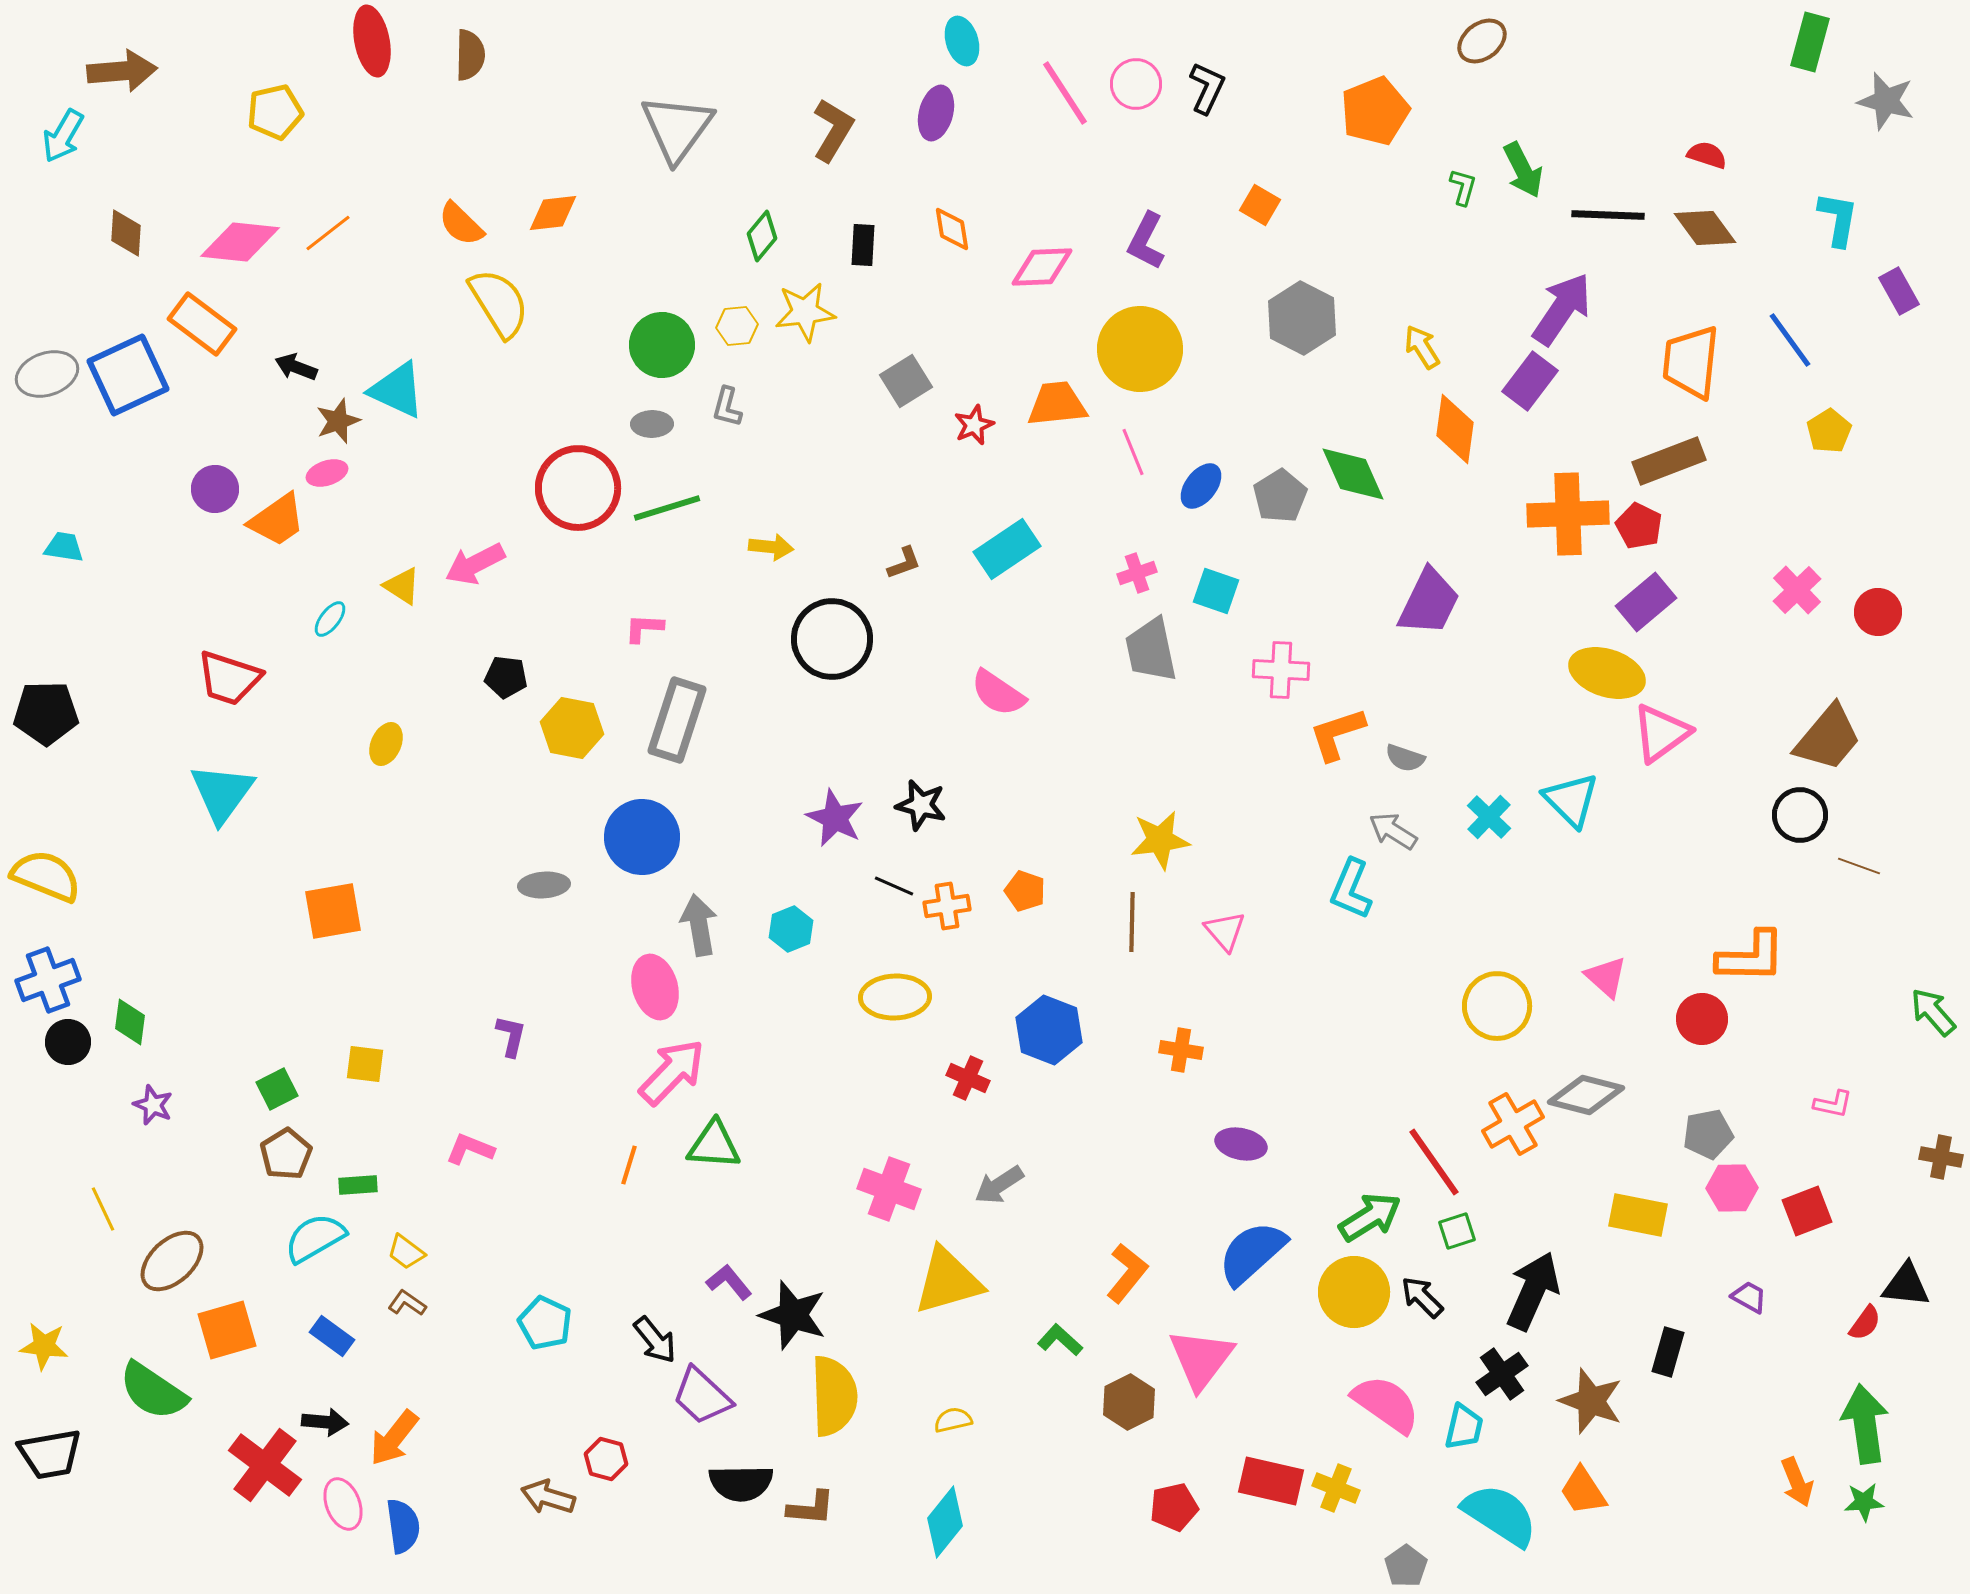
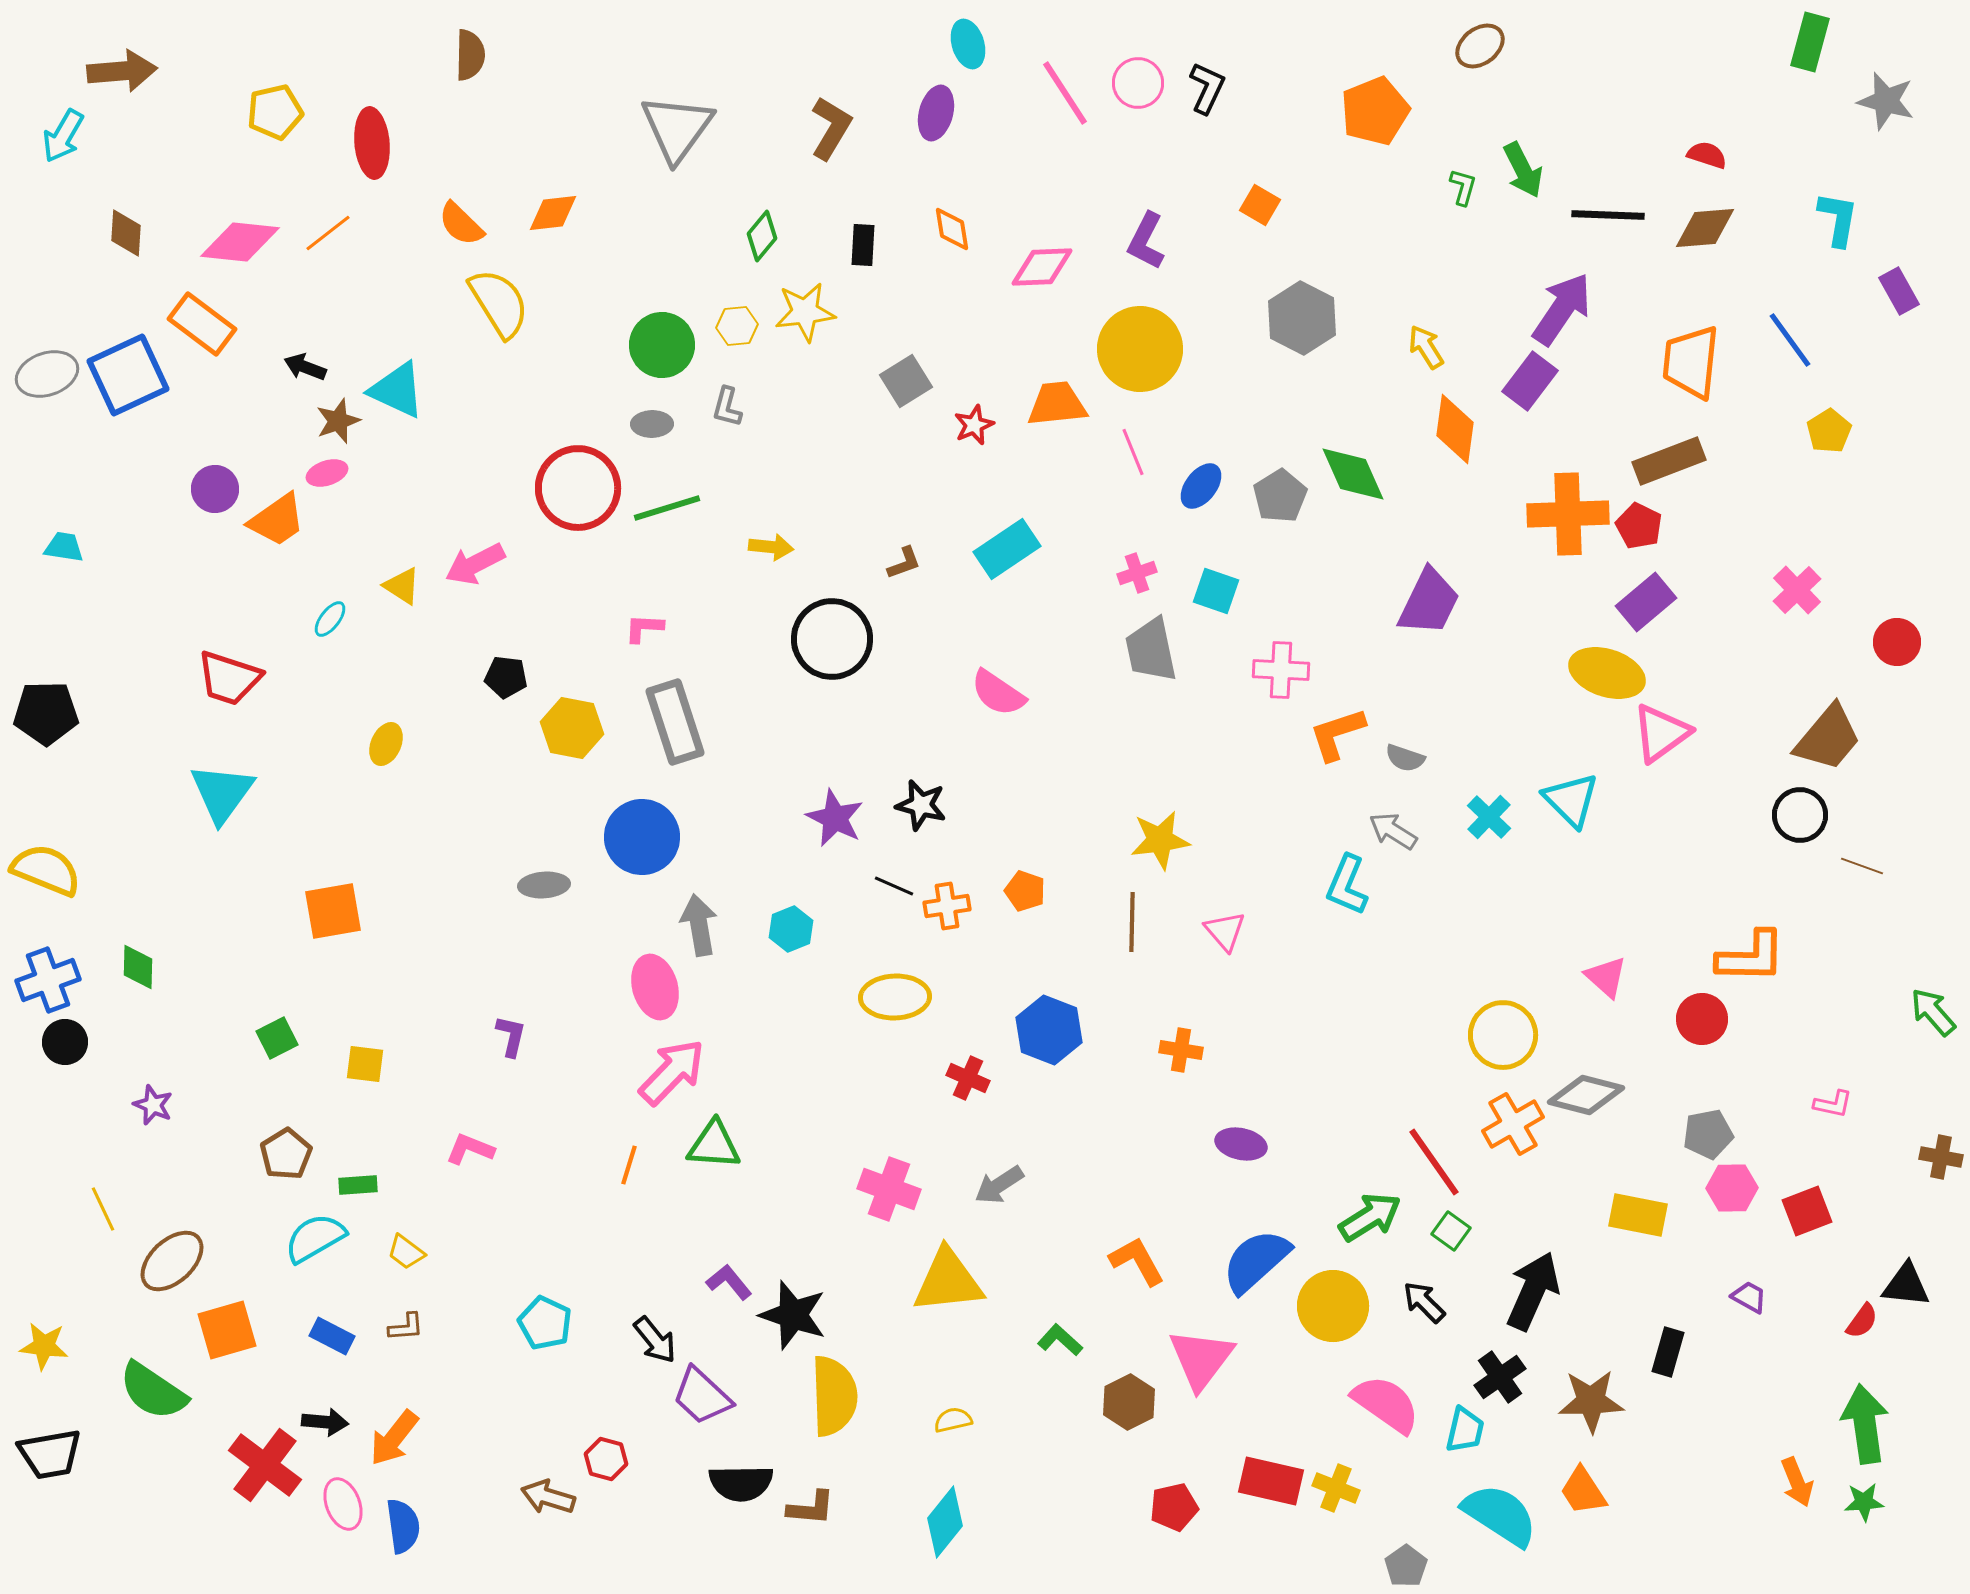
red ellipse at (372, 41): moved 102 px down; rotated 6 degrees clockwise
cyan ellipse at (962, 41): moved 6 px right, 3 px down
brown ellipse at (1482, 41): moved 2 px left, 5 px down
pink circle at (1136, 84): moved 2 px right, 1 px up
brown L-shape at (833, 130): moved 2 px left, 2 px up
brown diamond at (1705, 228): rotated 58 degrees counterclockwise
yellow arrow at (1422, 347): moved 4 px right
black arrow at (296, 367): moved 9 px right
red circle at (1878, 612): moved 19 px right, 30 px down
gray rectangle at (677, 720): moved 2 px left, 2 px down; rotated 36 degrees counterclockwise
brown line at (1859, 866): moved 3 px right
yellow semicircle at (46, 876): moved 6 px up
cyan L-shape at (1351, 889): moved 4 px left, 4 px up
yellow circle at (1497, 1006): moved 6 px right, 29 px down
green diamond at (130, 1022): moved 8 px right, 55 px up; rotated 6 degrees counterclockwise
black circle at (68, 1042): moved 3 px left
green square at (277, 1089): moved 51 px up
green square at (1457, 1231): moved 6 px left; rotated 36 degrees counterclockwise
blue semicircle at (1252, 1253): moved 4 px right, 8 px down
orange L-shape at (1127, 1273): moved 10 px right, 12 px up; rotated 68 degrees counterclockwise
yellow triangle at (948, 1281): rotated 10 degrees clockwise
yellow circle at (1354, 1292): moved 21 px left, 14 px down
black arrow at (1422, 1297): moved 2 px right, 5 px down
brown L-shape at (407, 1303): moved 1 px left, 24 px down; rotated 141 degrees clockwise
red semicircle at (1865, 1323): moved 3 px left, 2 px up
blue rectangle at (332, 1336): rotated 9 degrees counterclockwise
black cross at (1502, 1374): moved 2 px left, 3 px down
brown star at (1591, 1401): rotated 22 degrees counterclockwise
cyan trapezoid at (1464, 1427): moved 1 px right, 3 px down
